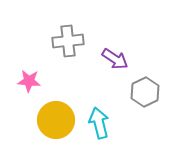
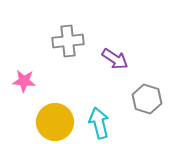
pink star: moved 5 px left
gray hexagon: moved 2 px right, 7 px down; rotated 16 degrees counterclockwise
yellow circle: moved 1 px left, 2 px down
